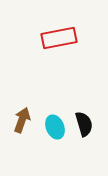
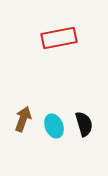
brown arrow: moved 1 px right, 1 px up
cyan ellipse: moved 1 px left, 1 px up
